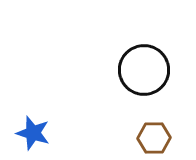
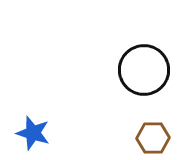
brown hexagon: moved 1 px left
